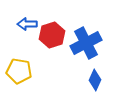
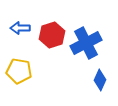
blue arrow: moved 7 px left, 4 px down
blue diamond: moved 5 px right
